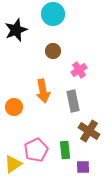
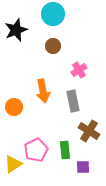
brown circle: moved 5 px up
